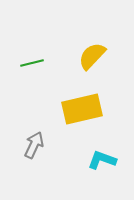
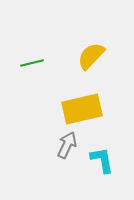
yellow semicircle: moved 1 px left
gray arrow: moved 33 px right
cyan L-shape: rotated 60 degrees clockwise
